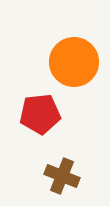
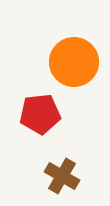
brown cross: rotated 8 degrees clockwise
